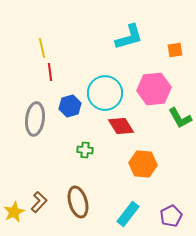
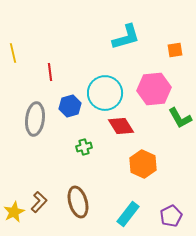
cyan L-shape: moved 3 px left
yellow line: moved 29 px left, 5 px down
green cross: moved 1 px left, 3 px up; rotated 21 degrees counterclockwise
orange hexagon: rotated 20 degrees clockwise
